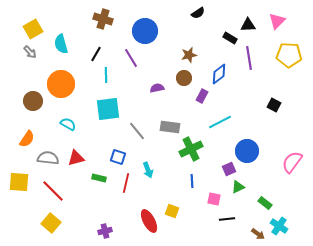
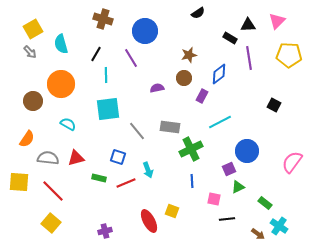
red line at (126, 183): rotated 54 degrees clockwise
